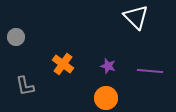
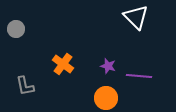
gray circle: moved 8 px up
purple line: moved 11 px left, 5 px down
